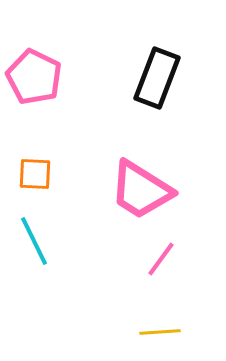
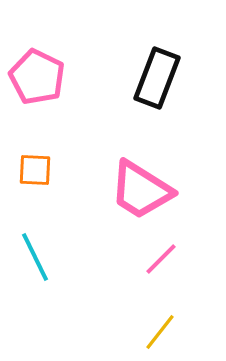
pink pentagon: moved 3 px right
orange square: moved 4 px up
cyan line: moved 1 px right, 16 px down
pink line: rotated 9 degrees clockwise
yellow line: rotated 48 degrees counterclockwise
